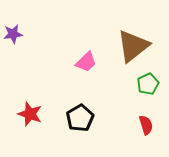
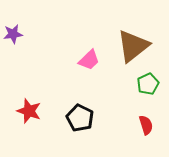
pink trapezoid: moved 3 px right, 2 px up
red star: moved 1 px left, 3 px up
black pentagon: rotated 16 degrees counterclockwise
